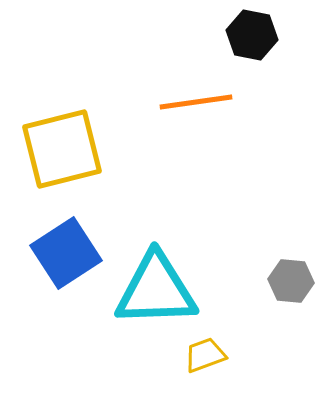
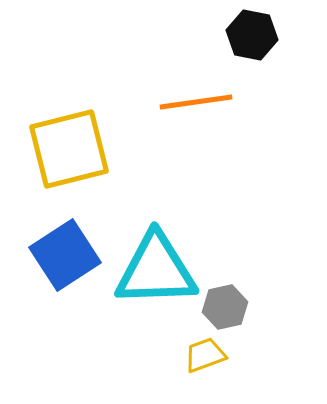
yellow square: moved 7 px right
blue square: moved 1 px left, 2 px down
gray hexagon: moved 66 px left, 26 px down; rotated 18 degrees counterclockwise
cyan triangle: moved 20 px up
